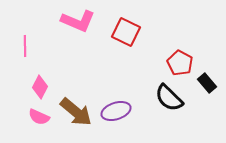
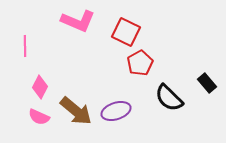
red pentagon: moved 40 px left; rotated 15 degrees clockwise
brown arrow: moved 1 px up
